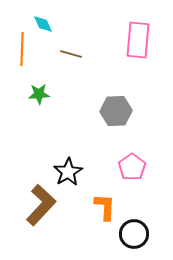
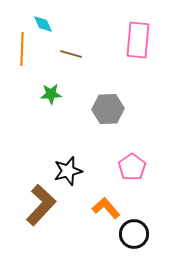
green star: moved 12 px right
gray hexagon: moved 8 px left, 2 px up
black star: moved 1 px up; rotated 16 degrees clockwise
orange L-shape: moved 1 px right, 1 px down; rotated 44 degrees counterclockwise
